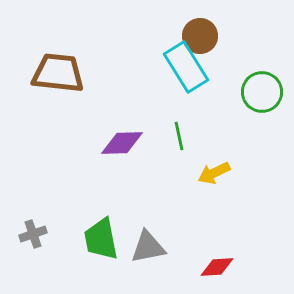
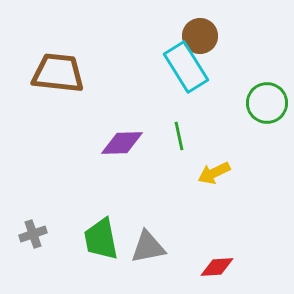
green circle: moved 5 px right, 11 px down
